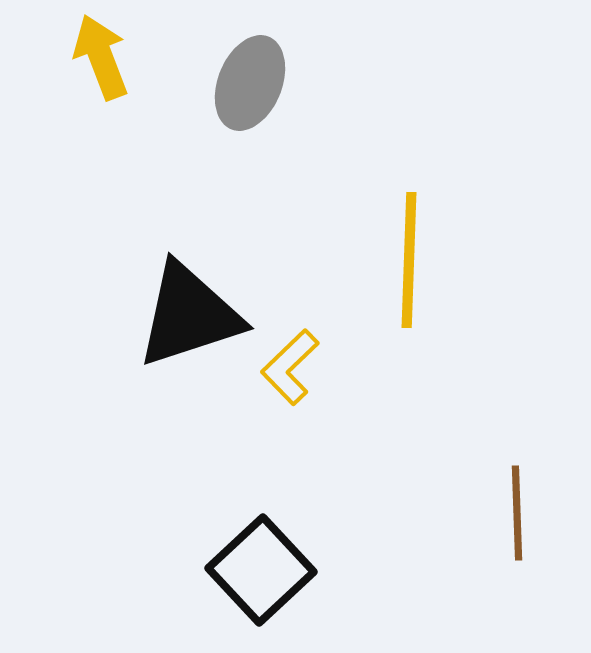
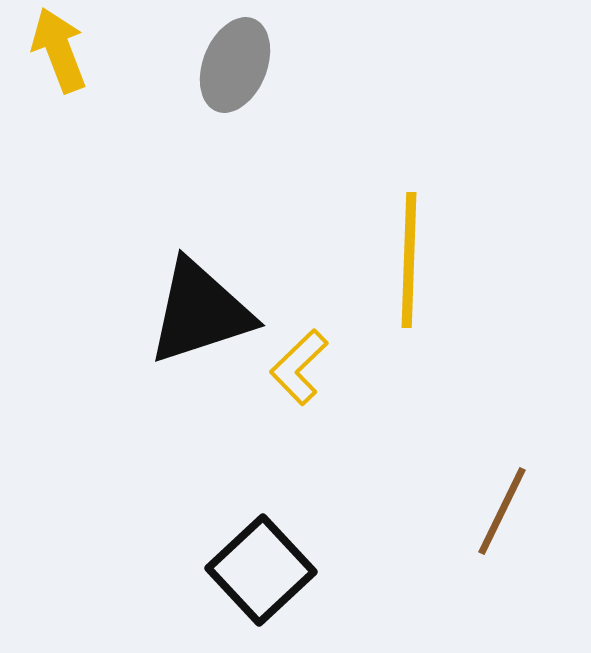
yellow arrow: moved 42 px left, 7 px up
gray ellipse: moved 15 px left, 18 px up
black triangle: moved 11 px right, 3 px up
yellow L-shape: moved 9 px right
brown line: moved 15 px left, 2 px up; rotated 28 degrees clockwise
